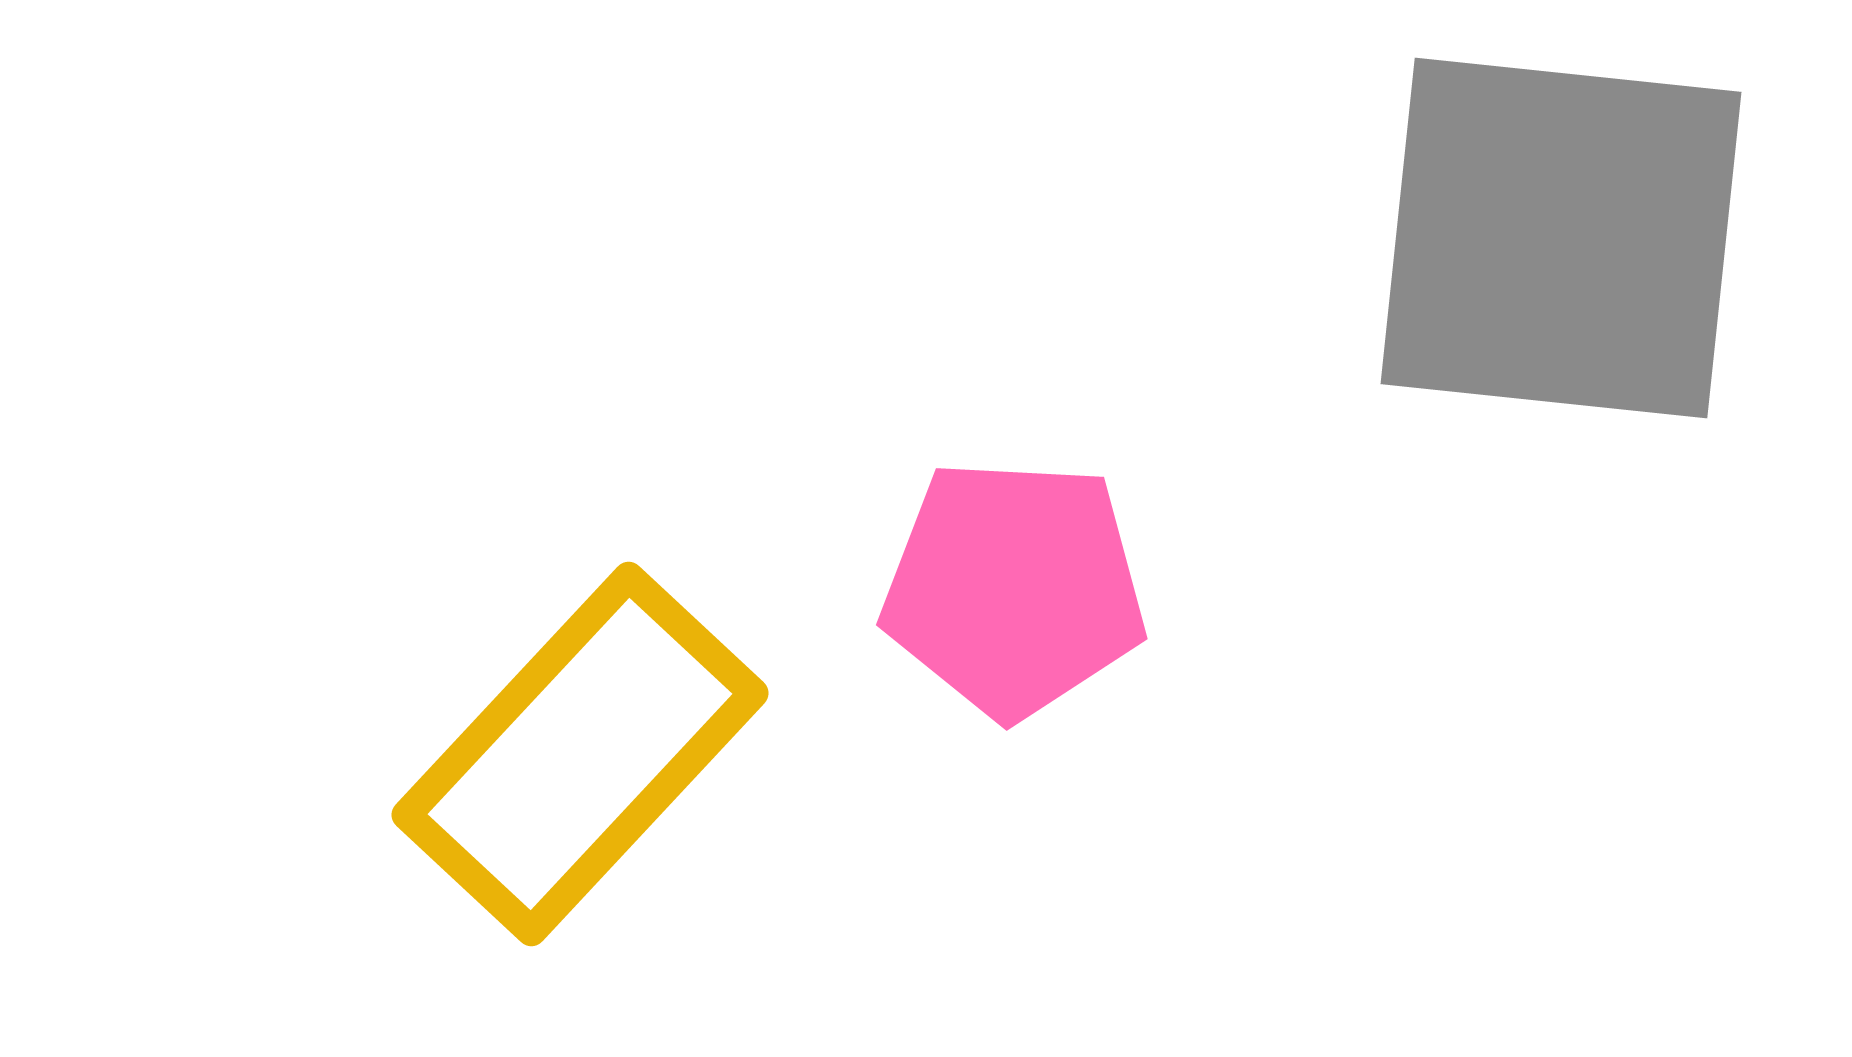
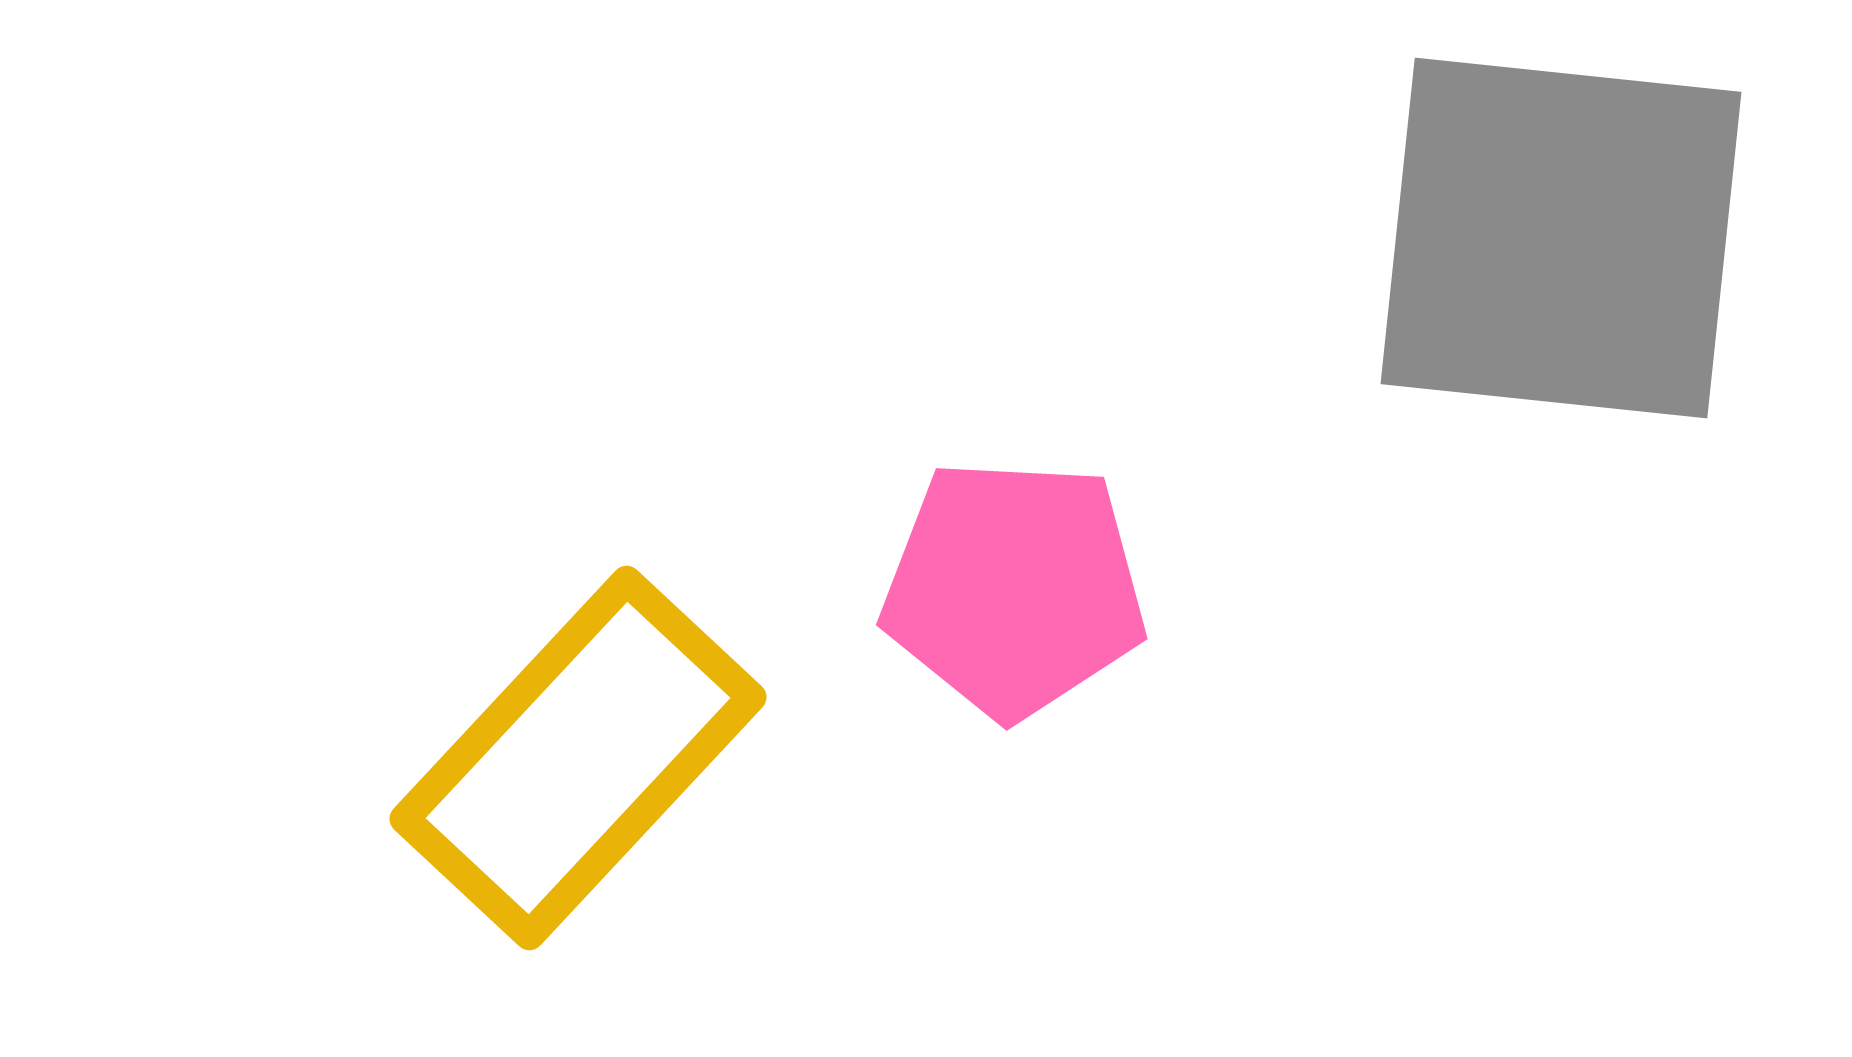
yellow rectangle: moved 2 px left, 4 px down
